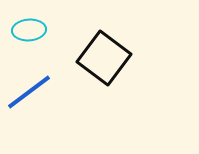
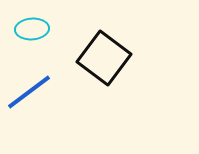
cyan ellipse: moved 3 px right, 1 px up
